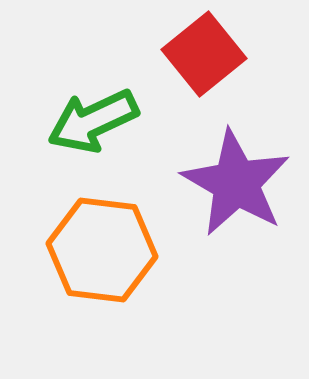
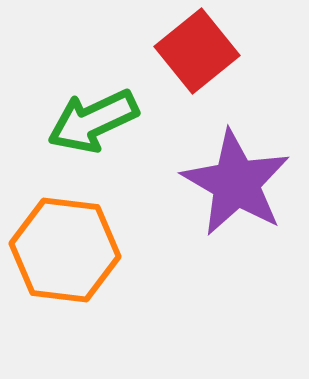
red square: moved 7 px left, 3 px up
orange hexagon: moved 37 px left
